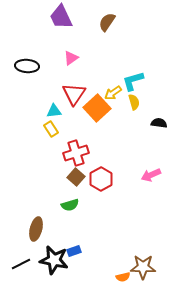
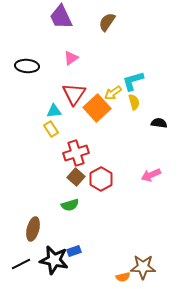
brown ellipse: moved 3 px left
